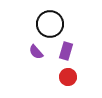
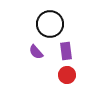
purple rectangle: rotated 24 degrees counterclockwise
red circle: moved 1 px left, 2 px up
